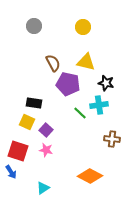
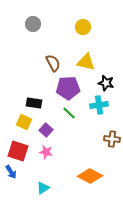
gray circle: moved 1 px left, 2 px up
purple pentagon: moved 4 px down; rotated 15 degrees counterclockwise
green line: moved 11 px left
yellow square: moved 3 px left
pink star: moved 2 px down
